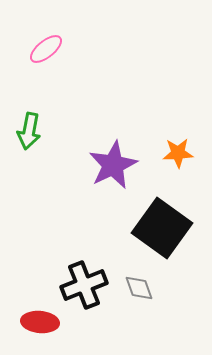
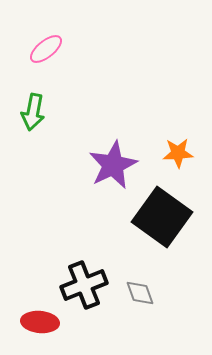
green arrow: moved 4 px right, 19 px up
black square: moved 11 px up
gray diamond: moved 1 px right, 5 px down
